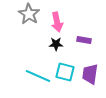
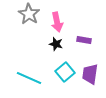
black star: rotated 16 degrees clockwise
cyan square: rotated 36 degrees clockwise
cyan line: moved 9 px left, 2 px down
